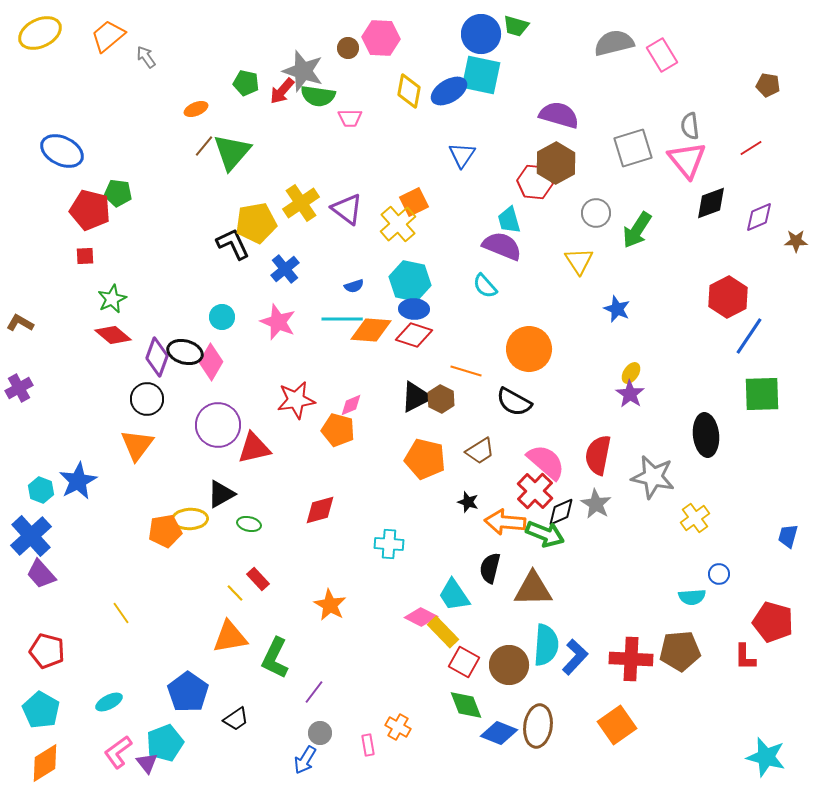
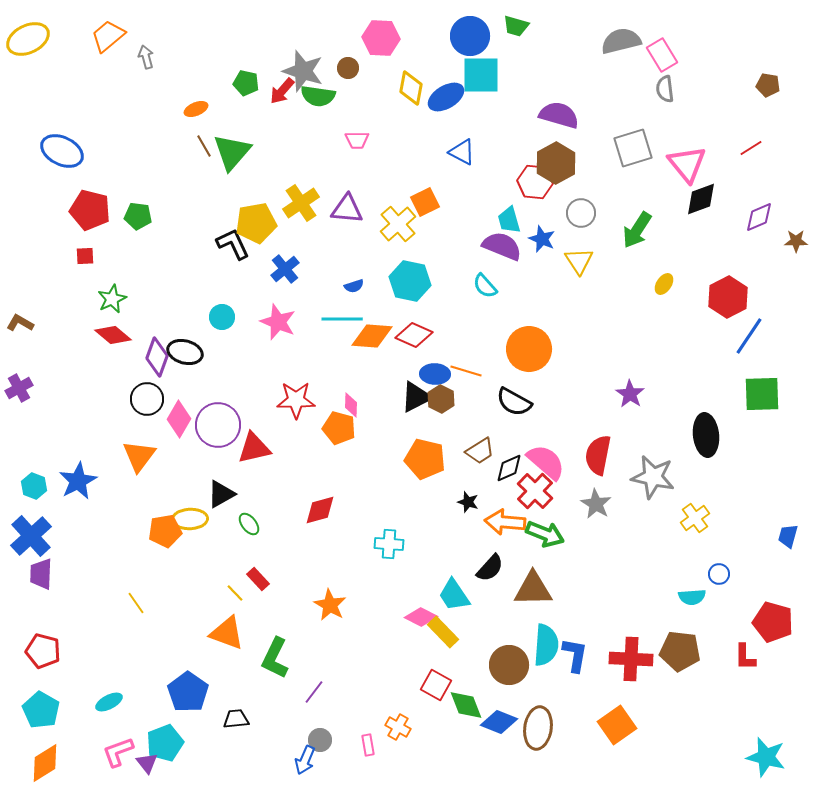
yellow ellipse at (40, 33): moved 12 px left, 6 px down
blue circle at (481, 34): moved 11 px left, 2 px down
gray semicircle at (614, 43): moved 7 px right, 2 px up
brown circle at (348, 48): moved 20 px down
gray arrow at (146, 57): rotated 20 degrees clockwise
cyan square at (481, 75): rotated 12 degrees counterclockwise
yellow diamond at (409, 91): moved 2 px right, 3 px up
blue ellipse at (449, 91): moved 3 px left, 6 px down
pink trapezoid at (350, 118): moved 7 px right, 22 px down
gray semicircle at (690, 126): moved 25 px left, 37 px up
brown line at (204, 146): rotated 70 degrees counterclockwise
blue triangle at (462, 155): moved 3 px up; rotated 36 degrees counterclockwise
pink triangle at (687, 160): moved 4 px down
green pentagon at (118, 193): moved 20 px right, 23 px down
orange square at (414, 202): moved 11 px right
black diamond at (711, 203): moved 10 px left, 4 px up
purple triangle at (347, 209): rotated 32 degrees counterclockwise
gray circle at (596, 213): moved 15 px left
blue ellipse at (414, 309): moved 21 px right, 65 px down
blue star at (617, 309): moved 75 px left, 70 px up
orange diamond at (371, 330): moved 1 px right, 6 px down
red diamond at (414, 335): rotated 6 degrees clockwise
pink diamond at (211, 362): moved 32 px left, 57 px down
yellow ellipse at (631, 373): moved 33 px right, 89 px up
red star at (296, 400): rotated 9 degrees clockwise
pink diamond at (351, 405): rotated 65 degrees counterclockwise
orange pentagon at (338, 430): moved 1 px right, 2 px up
orange triangle at (137, 445): moved 2 px right, 11 px down
cyan hexagon at (41, 490): moved 7 px left, 4 px up
black diamond at (561, 512): moved 52 px left, 44 px up
green ellipse at (249, 524): rotated 40 degrees clockwise
black semicircle at (490, 568): rotated 152 degrees counterclockwise
purple trapezoid at (41, 574): rotated 44 degrees clockwise
yellow line at (121, 613): moved 15 px right, 10 px up
orange triangle at (230, 637): moved 3 px left, 4 px up; rotated 30 degrees clockwise
red pentagon at (47, 651): moved 4 px left
brown pentagon at (680, 651): rotated 12 degrees clockwise
blue L-shape at (575, 657): moved 2 px up; rotated 33 degrees counterclockwise
red square at (464, 662): moved 28 px left, 23 px down
black trapezoid at (236, 719): rotated 152 degrees counterclockwise
brown ellipse at (538, 726): moved 2 px down
gray circle at (320, 733): moved 7 px down
blue diamond at (499, 733): moved 11 px up
pink L-shape at (118, 752): rotated 16 degrees clockwise
blue arrow at (305, 760): rotated 8 degrees counterclockwise
